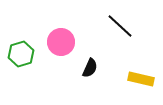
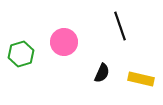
black line: rotated 28 degrees clockwise
pink circle: moved 3 px right
black semicircle: moved 12 px right, 5 px down
